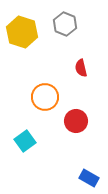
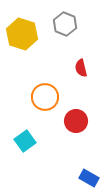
yellow hexagon: moved 2 px down
